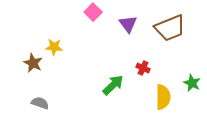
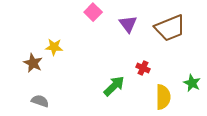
green arrow: moved 1 px right, 1 px down
gray semicircle: moved 2 px up
